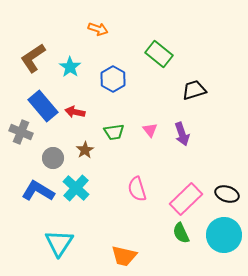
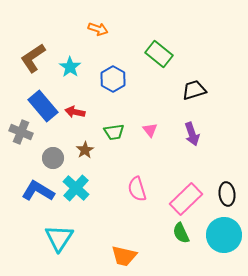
purple arrow: moved 10 px right
black ellipse: rotated 65 degrees clockwise
cyan triangle: moved 5 px up
